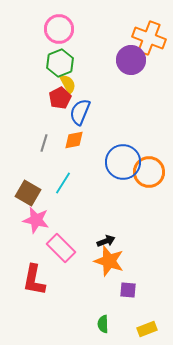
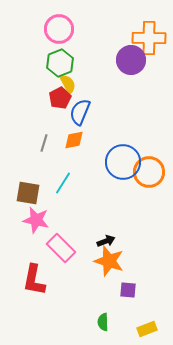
orange cross: rotated 20 degrees counterclockwise
brown square: rotated 20 degrees counterclockwise
green semicircle: moved 2 px up
